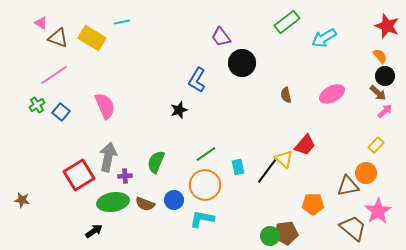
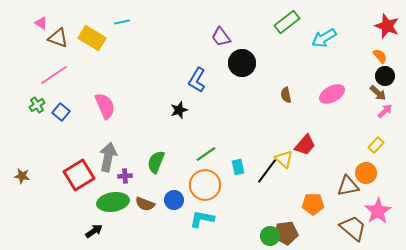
brown star at (22, 200): moved 24 px up
